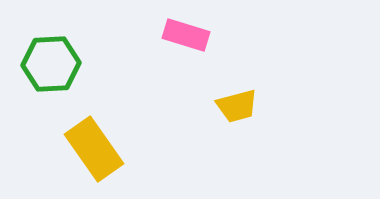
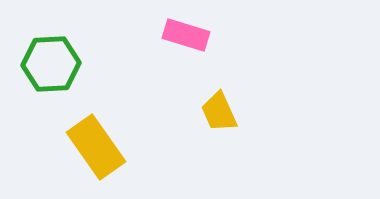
yellow trapezoid: moved 18 px left, 6 px down; rotated 81 degrees clockwise
yellow rectangle: moved 2 px right, 2 px up
